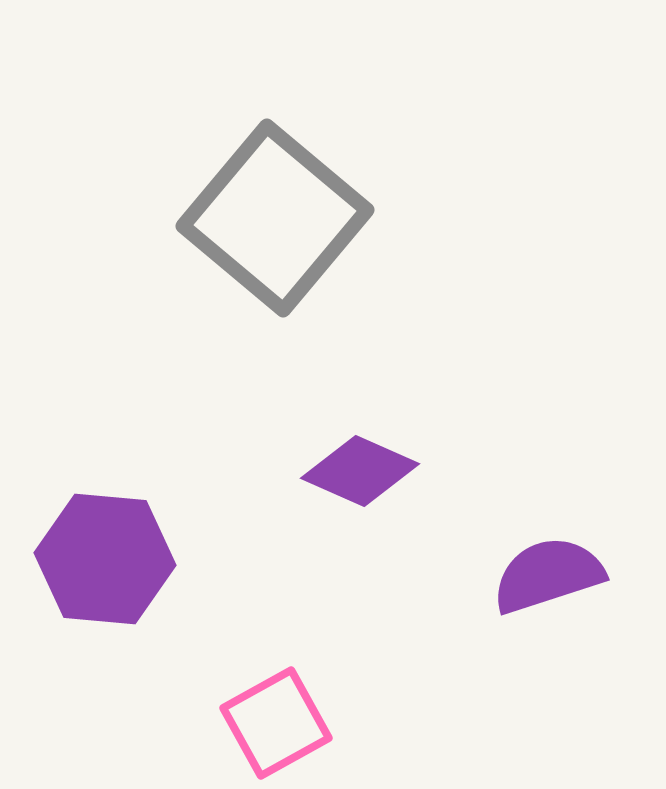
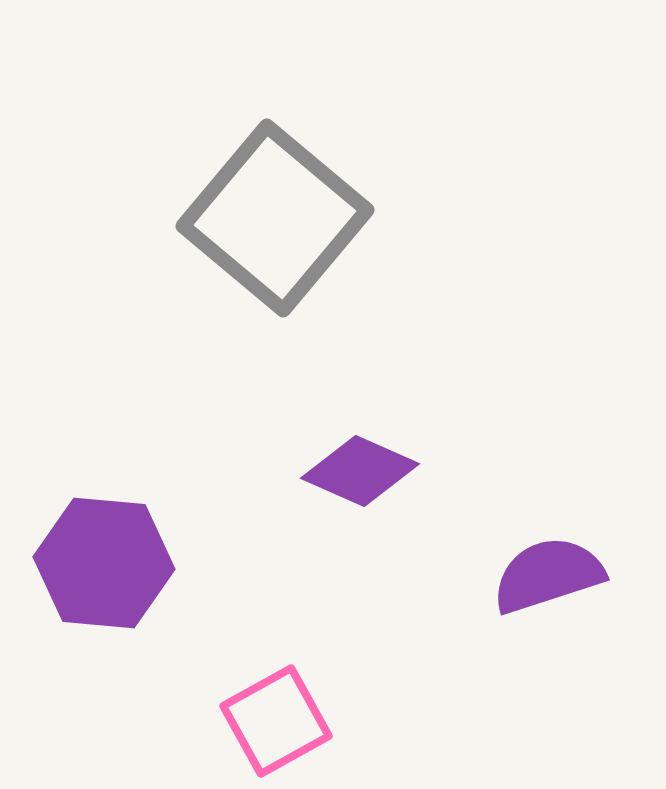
purple hexagon: moved 1 px left, 4 px down
pink square: moved 2 px up
